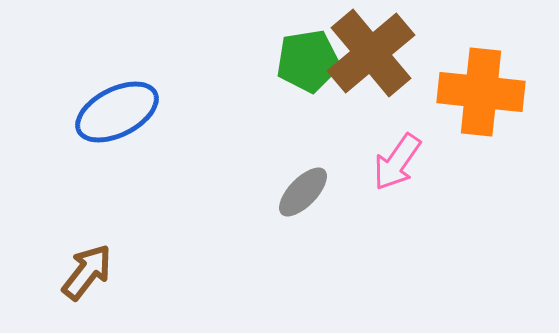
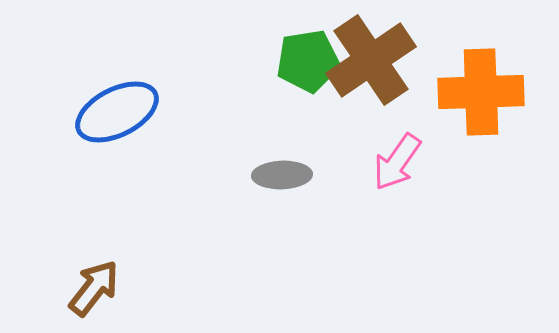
brown cross: moved 7 px down; rotated 6 degrees clockwise
orange cross: rotated 8 degrees counterclockwise
gray ellipse: moved 21 px left, 17 px up; rotated 44 degrees clockwise
brown arrow: moved 7 px right, 16 px down
